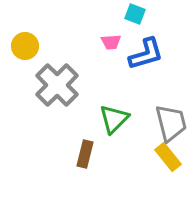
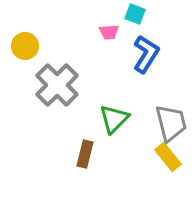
pink trapezoid: moved 2 px left, 10 px up
blue L-shape: rotated 42 degrees counterclockwise
